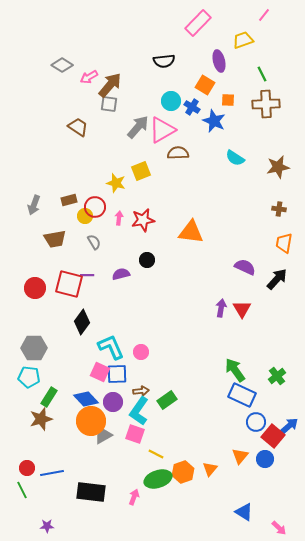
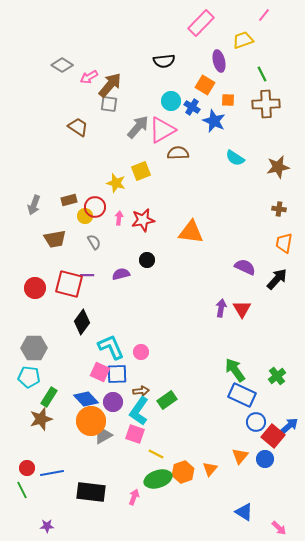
pink rectangle at (198, 23): moved 3 px right
